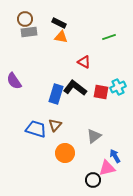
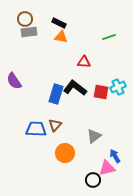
red triangle: rotated 24 degrees counterclockwise
blue trapezoid: rotated 15 degrees counterclockwise
